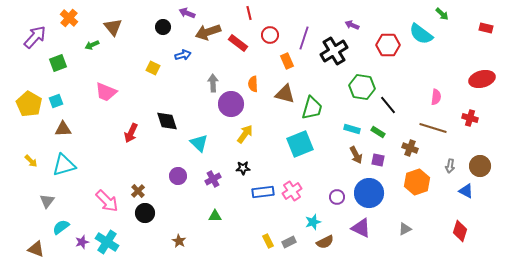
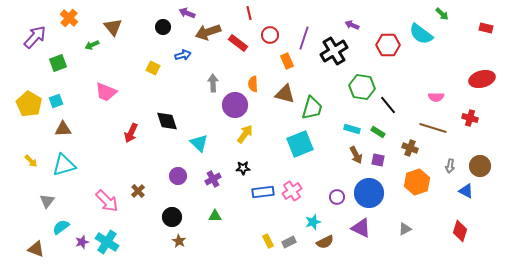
pink semicircle at (436, 97): rotated 84 degrees clockwise
purple circle at (231, 104): moved 4 px right, 1 px down
black circle at (145, 213): moved 27 px right, 4 px down
